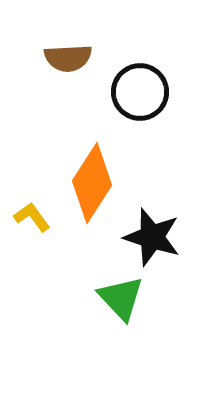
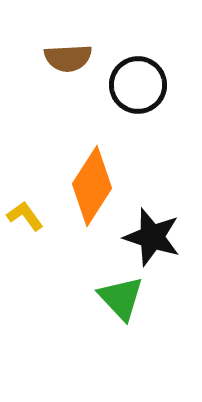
black circle: moved 2 px left, 7 px up
orange diamond: moved 3 px down
yellow L-shape: moved 7 px left, 1 px up
